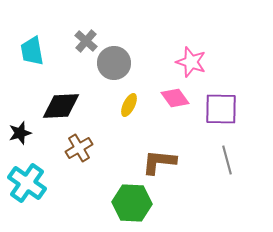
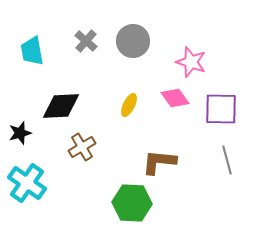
gray circle: moved 19 px right, 22 px up
brown cross: moved 3 px right, 1 px up
